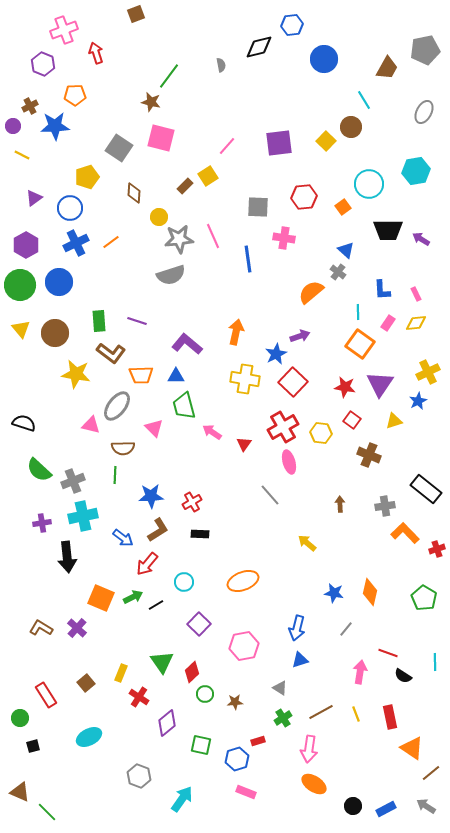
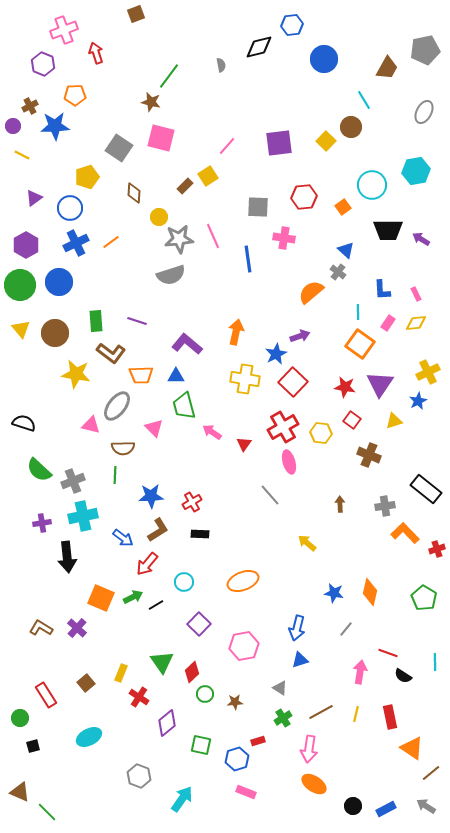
cyan circle at (369, 184): moved 3 px right, 1 px down
green rectangle at (99, 321): moved 3 px left
yellow line at (356, 714): rotated 35 degrees clockwise
